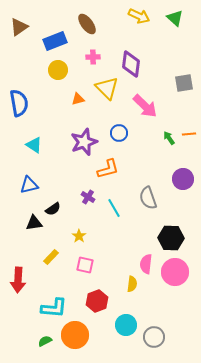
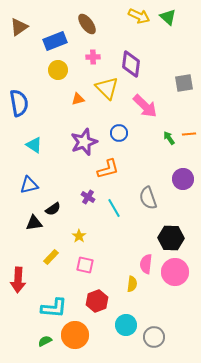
green triangle: moved 7 px left, 1 px up
